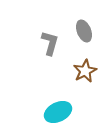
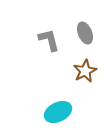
gray ellipse: moved 1 px right, 2 px down
gray L-shape: moved 1 px left, 3 px up; rotated 30 degrees counterclockwise
